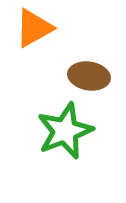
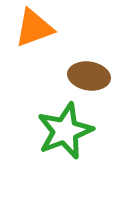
orange triangle: rotated 9 degrees clockwise
